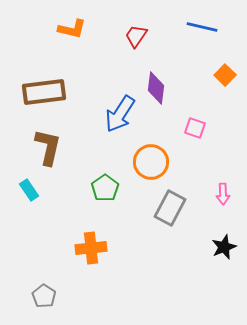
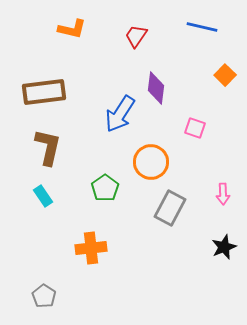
cyan rectangle: moved 14 px right, 6 px down
